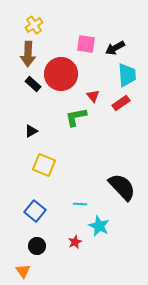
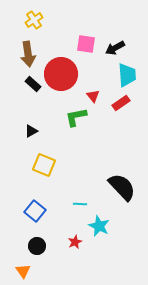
yellow cross: moved 5 px up
brown arrow: rotated 10 degrees counterclockwise
